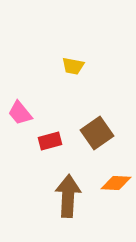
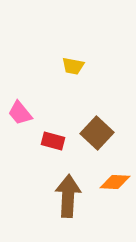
brown square: rotated 12 degrees counterclockwise
red rectangle: moved 3 px right; rotated 30 degrees clockwise
orange diamond: moved 1 px left, 1 px up
